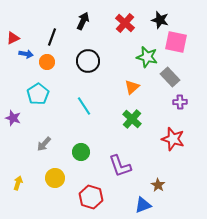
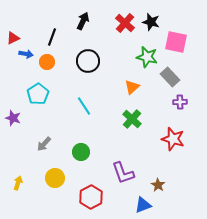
black star: moved 9 px left, 2 px down
purple L-shape: moved 3 px right, 7 px down
red hexagon: rotated 15 degrees clockwise
